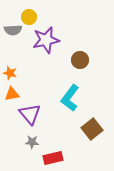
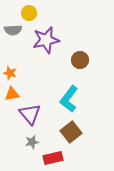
yellow circle: moved 4 px up
cyan L-shape: moved 1 px left, 1 px down
brown square: moved 21 px left, 3 px down
gray star: rotated 16 degrees counterclockwise
